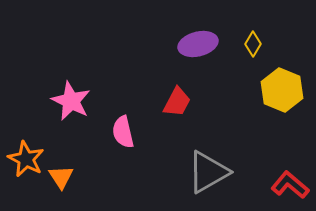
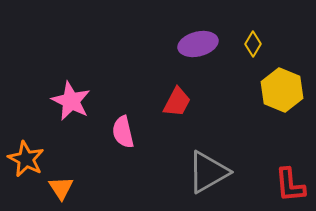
orange triangle: moved 11 px down
red L-shape: rotated 135 degrees counterclockwise
